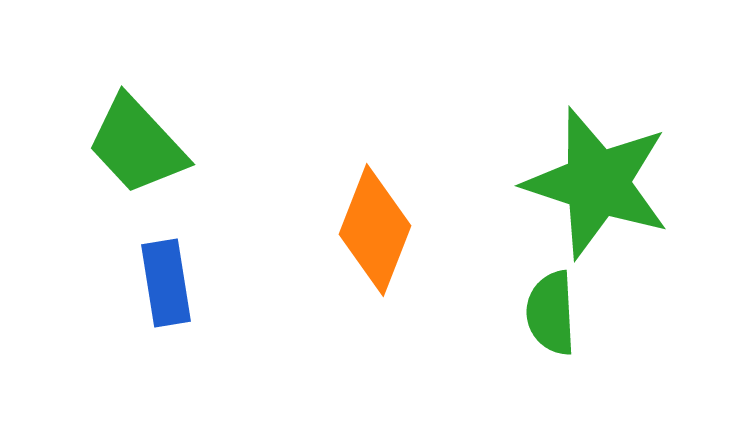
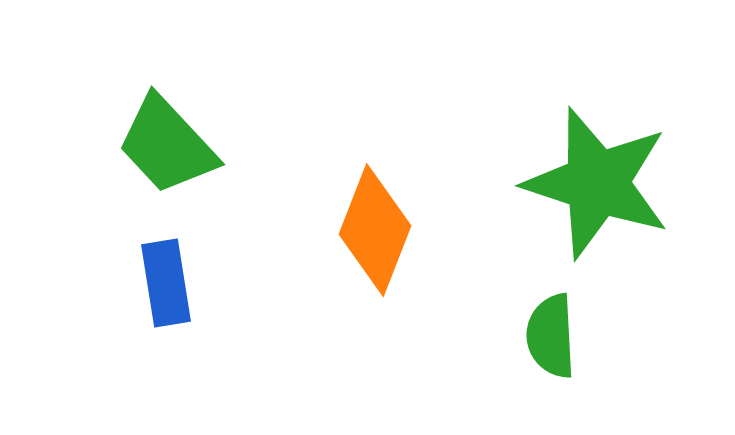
green trapezoid: moved 30 px right
green semicircle: moved 23 px down
